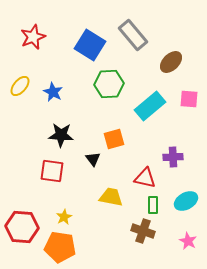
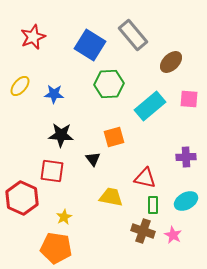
blue star: moved 1 px right, 2 px down; rotated 24 degrees counterclockwise
orange square: moved 2 px up
purple cross: moved 13 px right
red hexagon: moved 29 px up; rotated 20 degrees clockwise
pink star: moved 15 px left, 6 px up
orange pentagon: moved 4 px left, 1 px down
